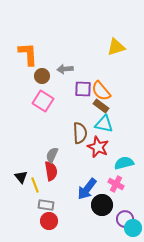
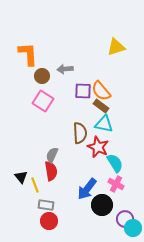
purple square: moved 2 px down
cyan semicircle: moved 9 px left; rotated 72 degrees clockwise
